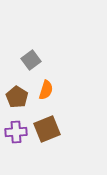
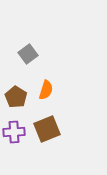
gray square: moved 3 px left, 6 px up
brown pentagon: moved 1 px left
purple cross: moved 2 px left
